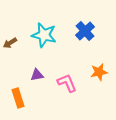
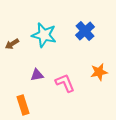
brown arrow: moved 2 px right, 1 px down
pink L-shape: moved 2 px left
orange rectangle: moved 5 px right, 7 px down
